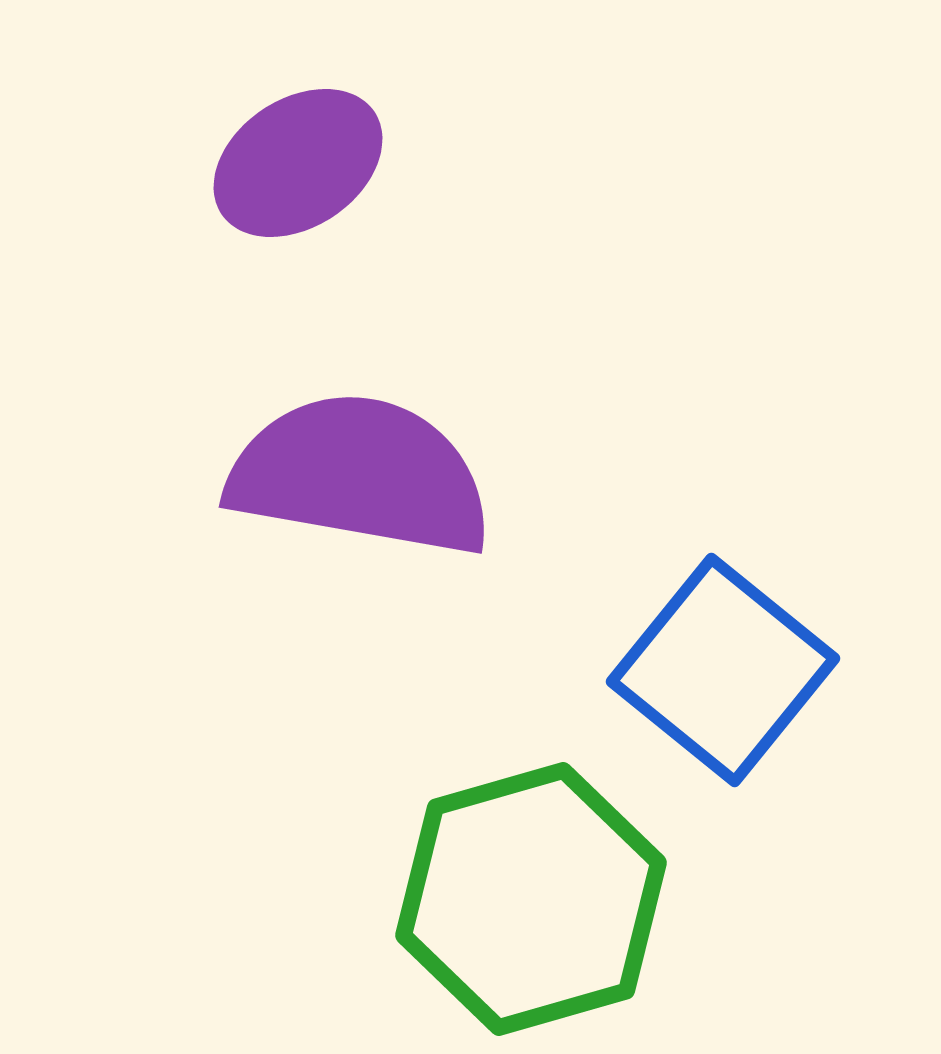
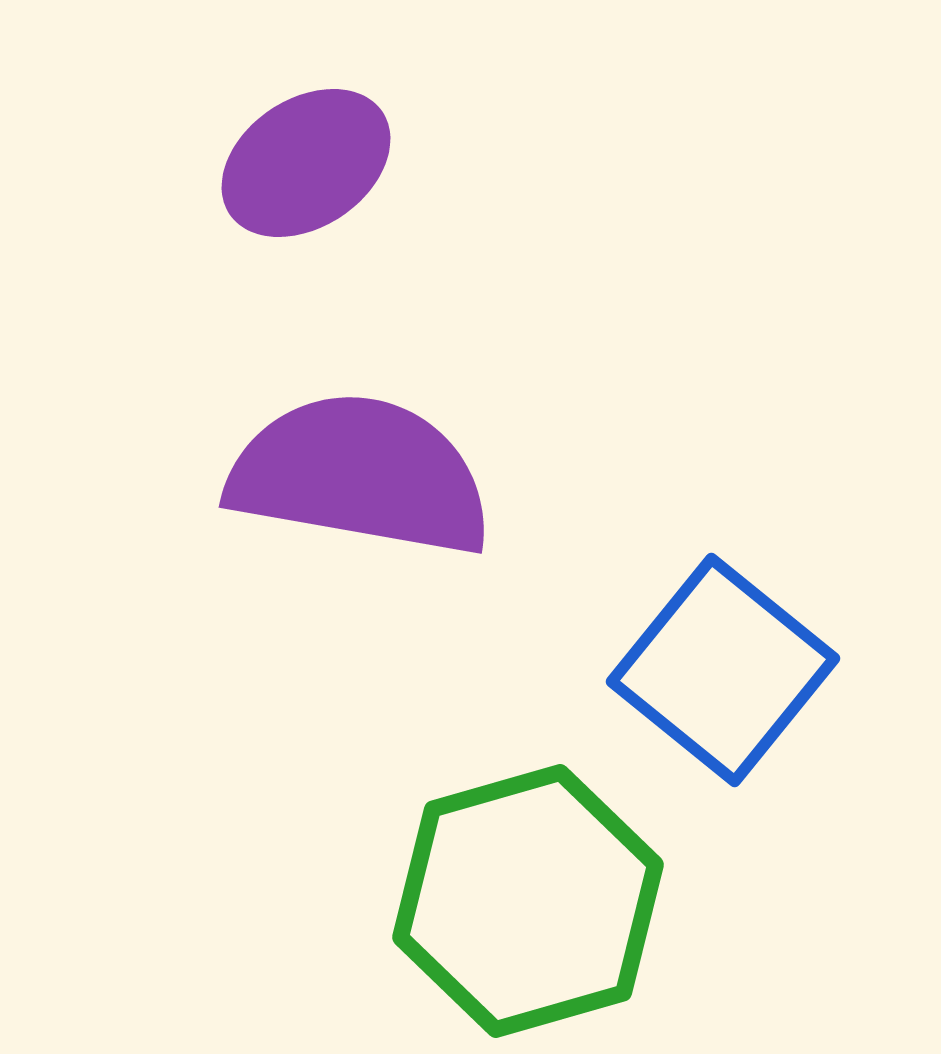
purple ellipse: moved 8 px right
green hexagon: moved 3 px left, 2 px down
